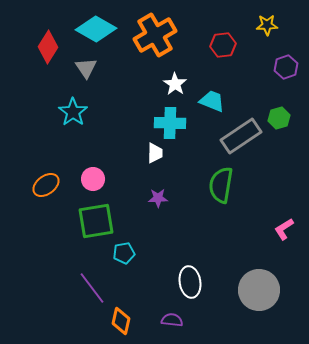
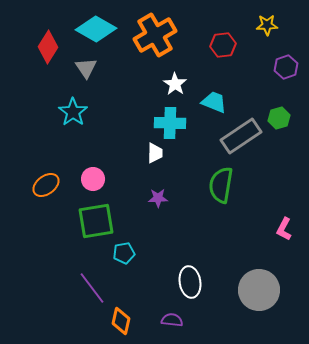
cyan trapezoid: moved 2 px right, 1 px down
pink L-shape: rotated 30 degrees counterclockwise
